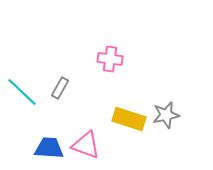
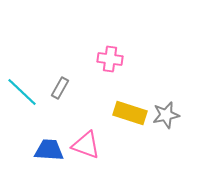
yellow rectangle: moved 1 px right, 6 px up
blue trapezoid: moved 2 px down
